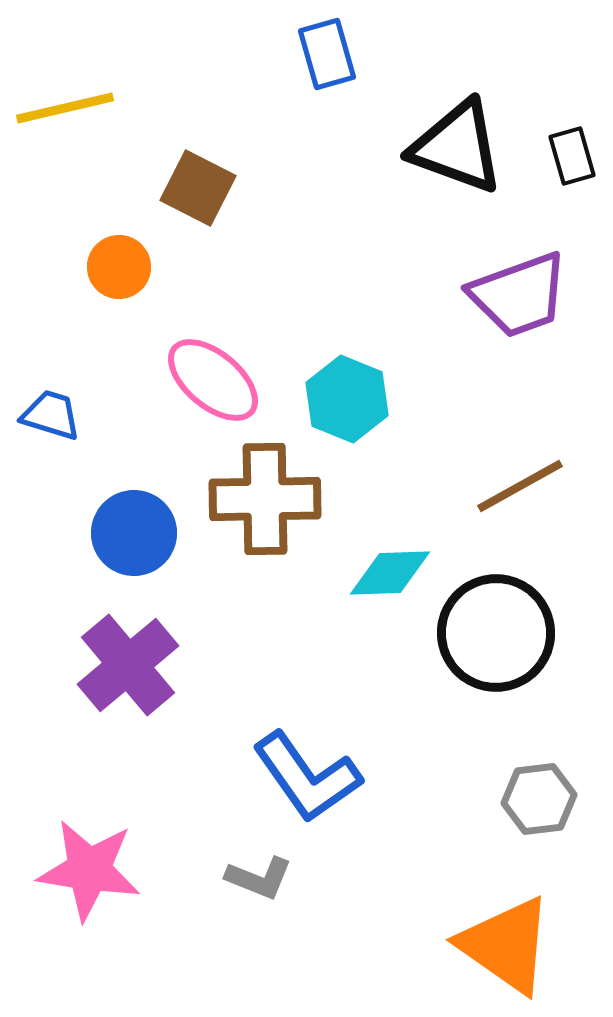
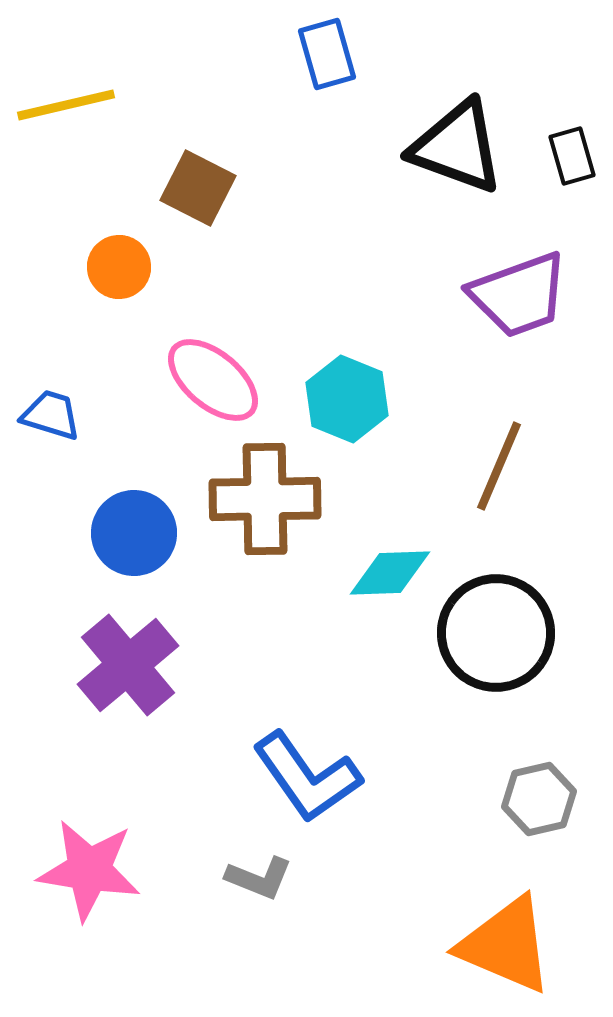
yellow line: moved 1 px right, 3 px up
brown line: moved 21 px left, 20 px up; rotated 38 degrees counterclockwise
gray hexagon: rotated 6 degrees counterclockwise
orange triangle: rotated 12 degrees counterclockwise
